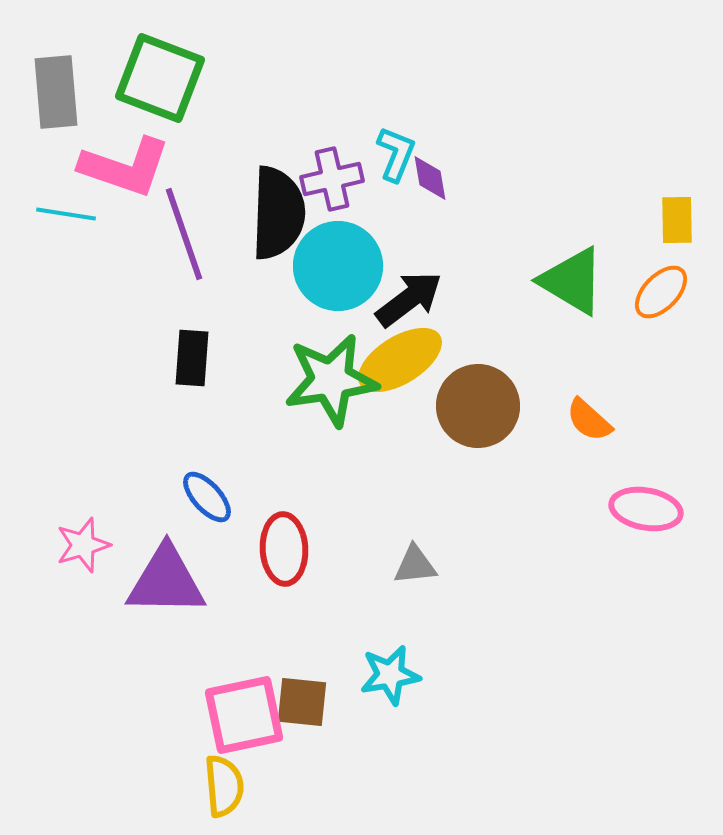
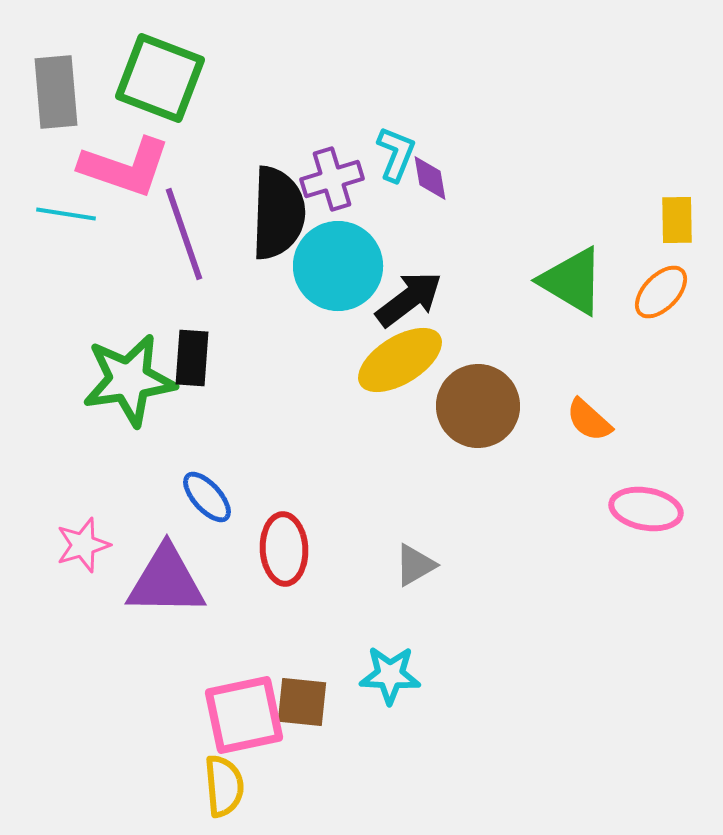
purple cross: rotated 4 degrees counterclockwise
green star: moved 202 px left
gray triangle: rotated 24 degrees counterclockwise
cyan star: rotated 12 degrees clockwise
